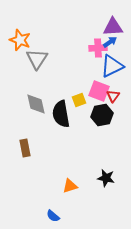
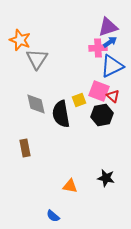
purple triangle: moved 5 px left; rotated 15 degrees counterclockwise
red triangle: rotated 24 degrees counterclockwise
orange triangle: rotated 28 degrees clockwise
